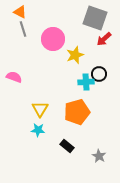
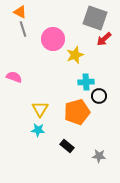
black circle: moved 22 px down
gray star: rotated 24 degrees counterclockwise
